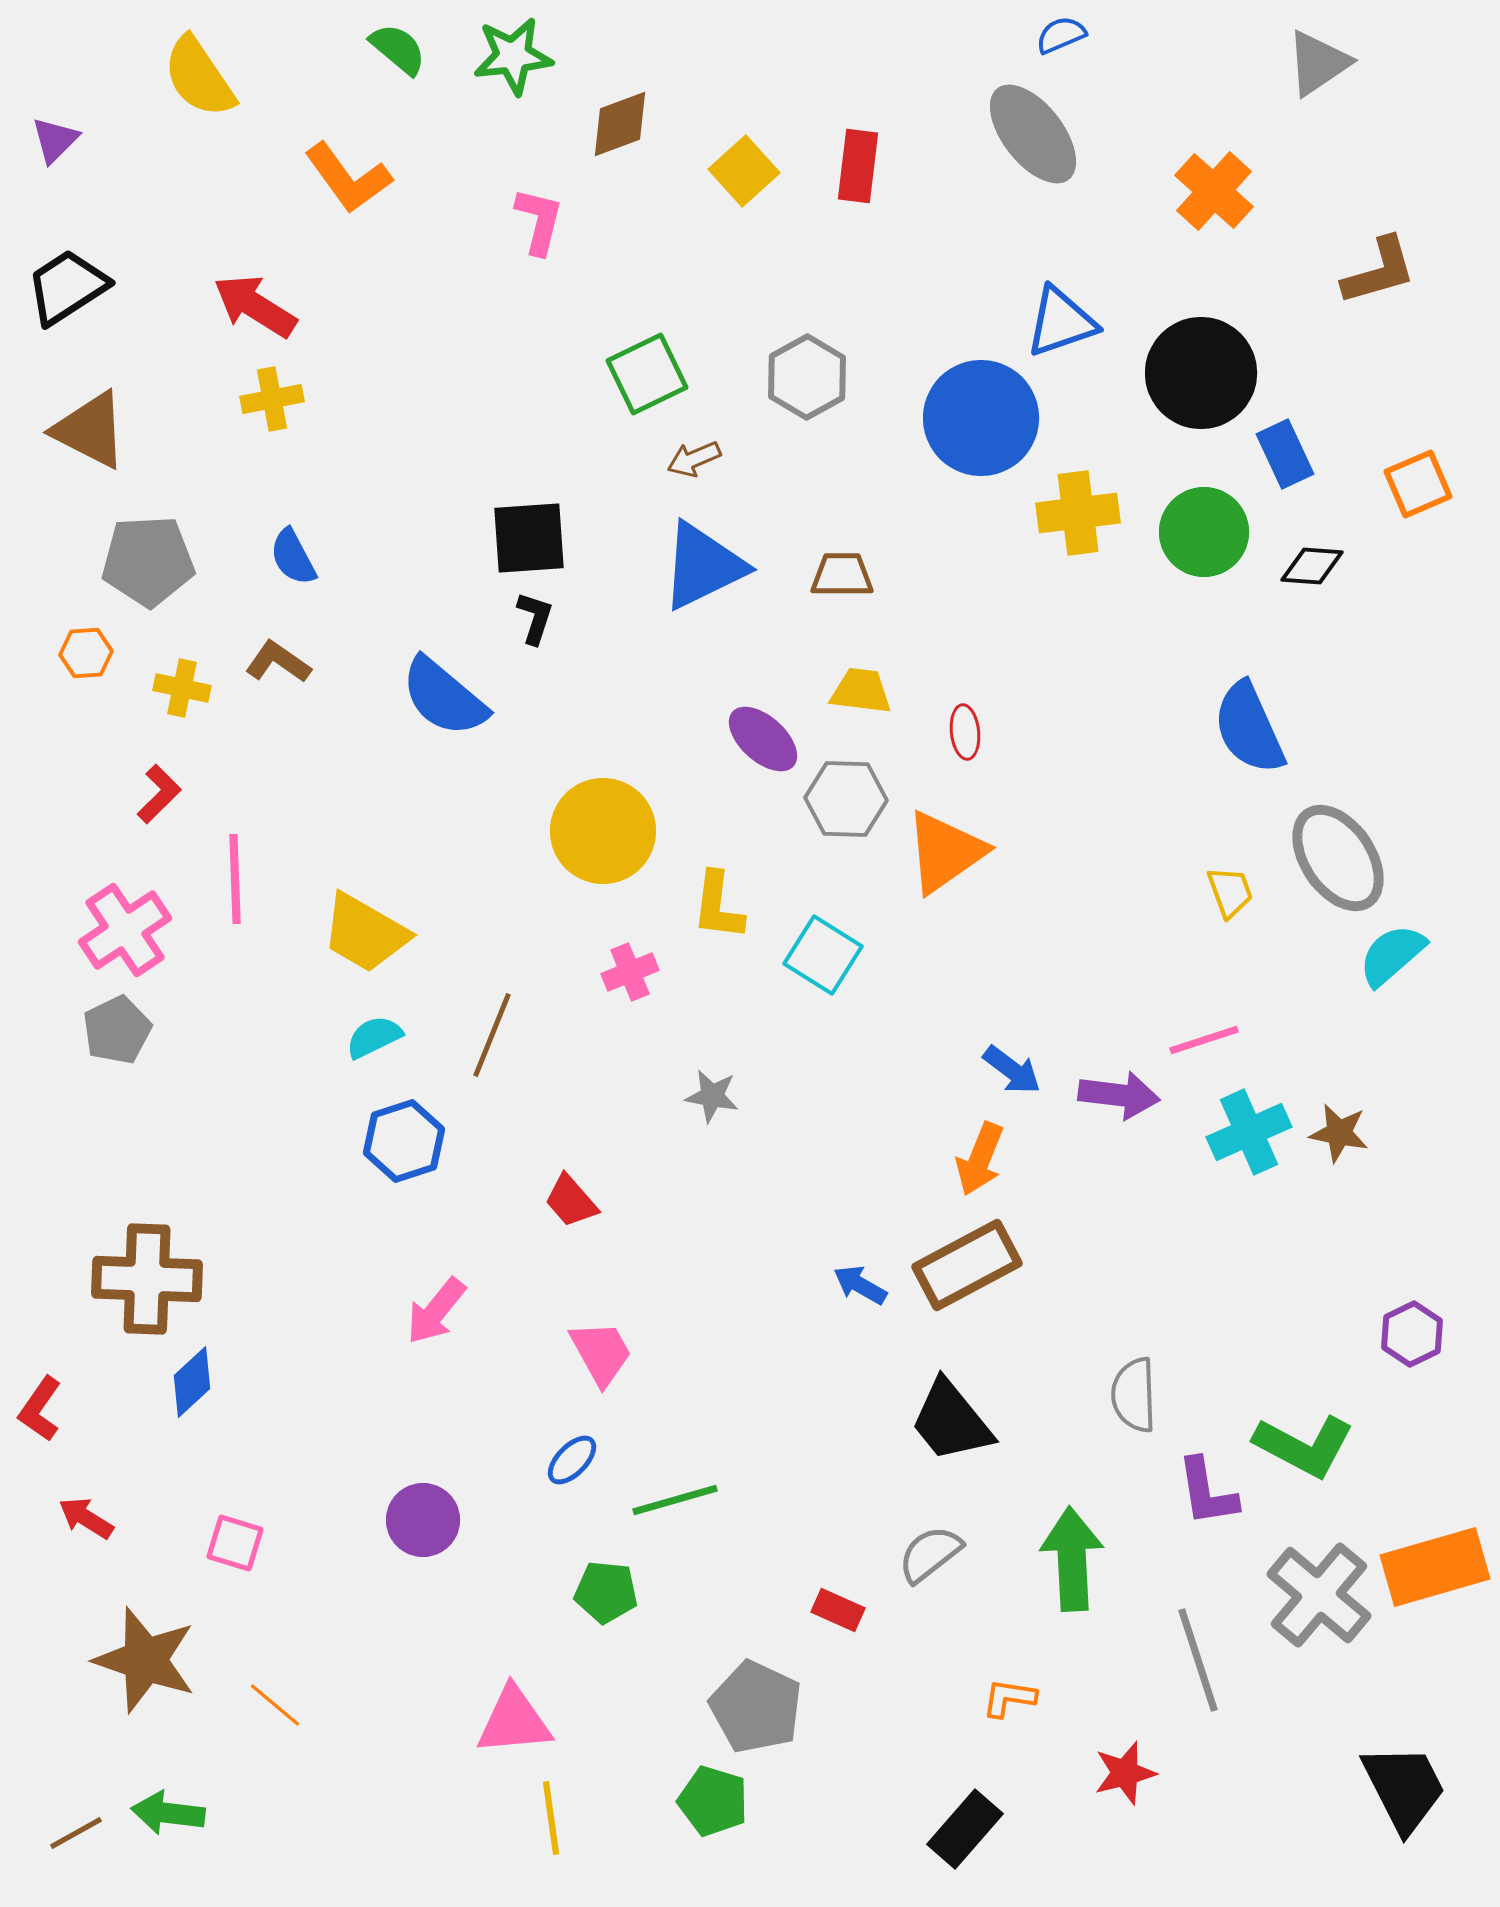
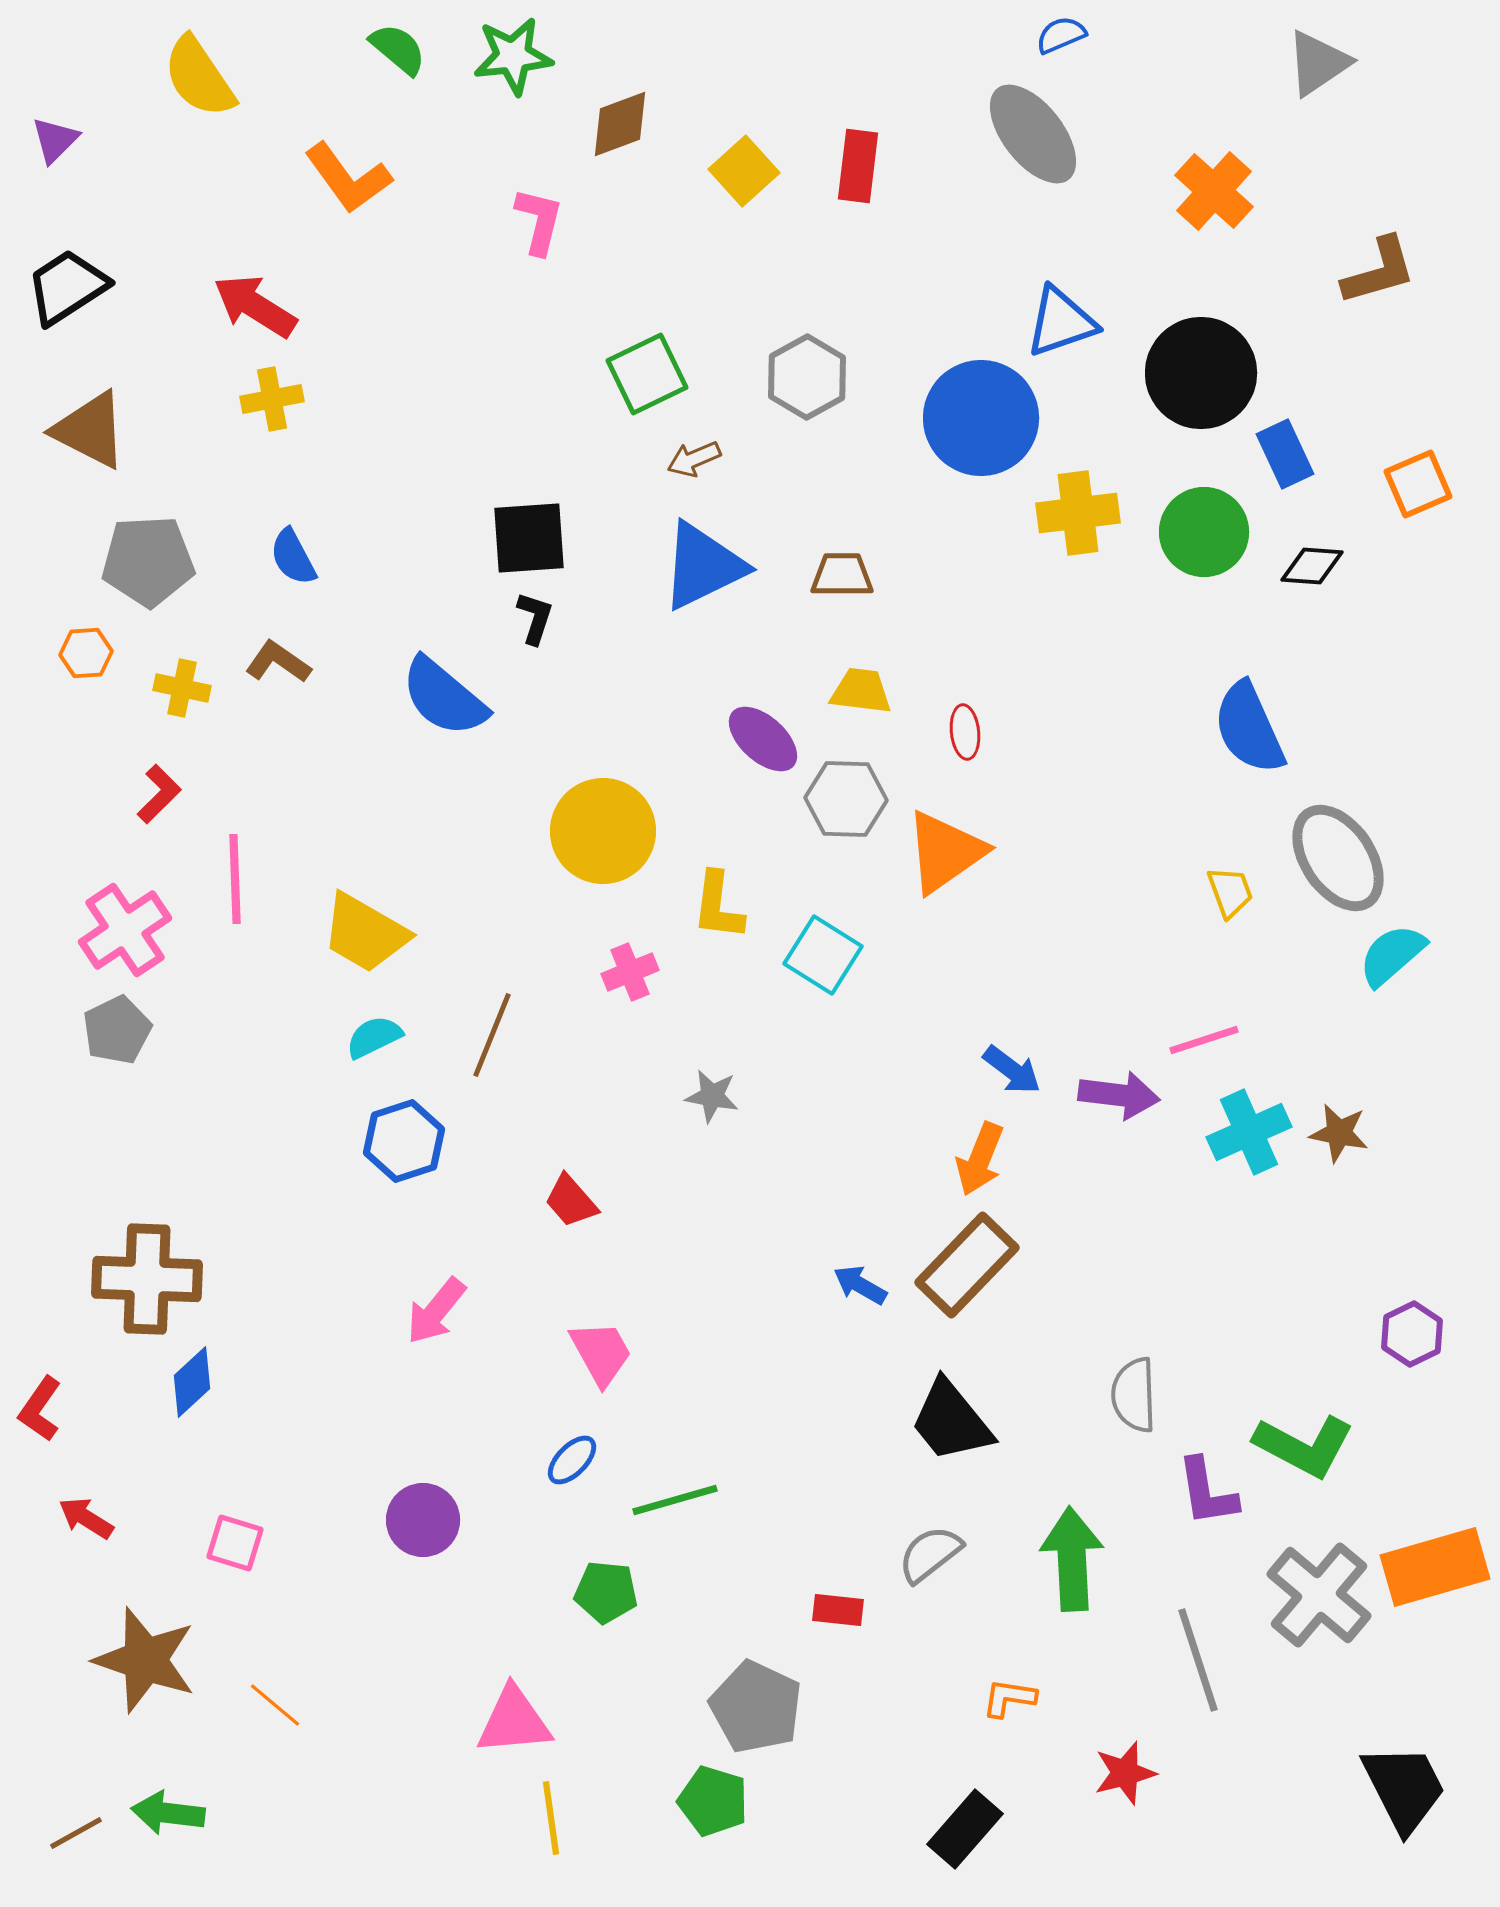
brown rectangle at (967, 1265): rotated 18 degrees counterclockwise
red rectangle at (838, 1610): rotated 18 degrees counterclockwise
